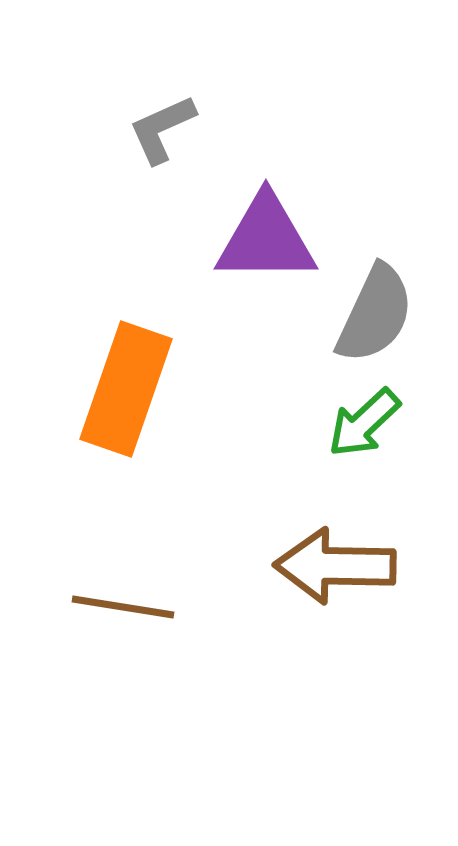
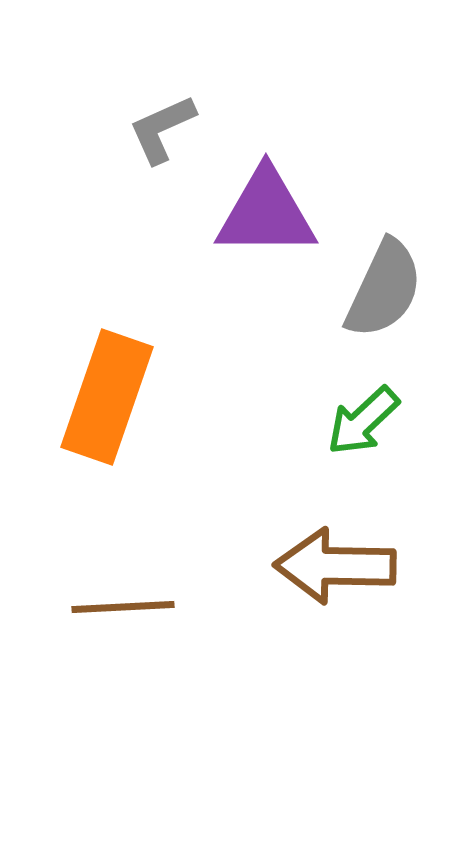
purple triangle: moved 26 px up
gray semicircle: moved 9 px right, 25 px up
orange rectangle: moved 19 px left, 8 px down
green arrow: moved 1 px left, 2 px up
brown line: rotated 12 degrees counterclockwise
